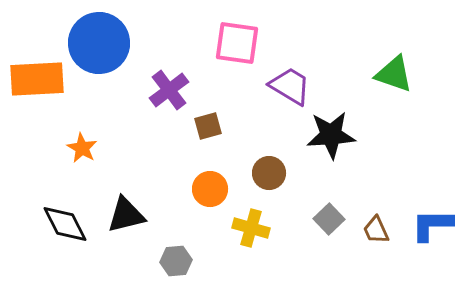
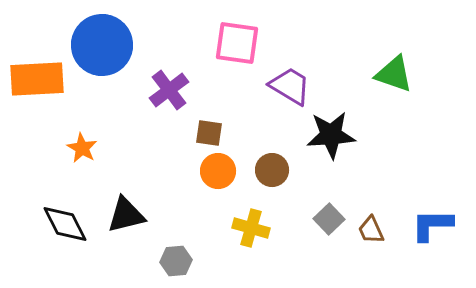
blue circle: moved 3 px right, 2 px down
brown square: moved 1 px right, 7 px down; rotated 24 degrees clockwise
brown circle: moved 3 px right, 3 px up
orange circle: moved 8 px right, 18 px up
brown trapezoid: moved 5 px left
